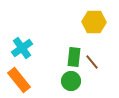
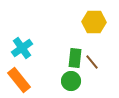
green rectangle: moved 1 px right, 1 px down
